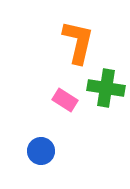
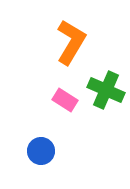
orange L-shape: moved 7 px left; rotated 18 degrees clockwise
green cross: moved 2 px down; rotated 15 degrees clockwise
